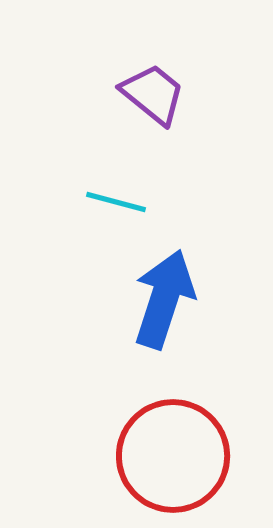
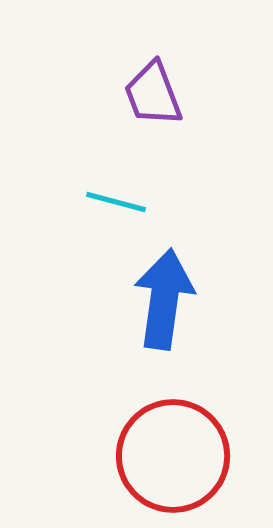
purple trapezoid: rotated 150 degrees counterclockwise
blue arrow: rotated 10 degrees counterclockwise
